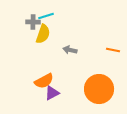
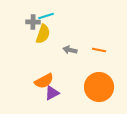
orange line: moved 14 px left
orange circle: moved 2 px up
